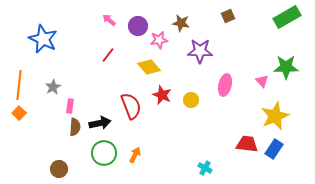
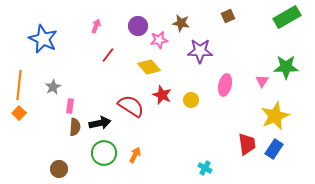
pink arrow: moved 13 px left, 6 px down; rotated 72 degrees clockwise
pink triangle: rotated 16 degrees clockwise
red semicircle: rotated 36 degrees counterclockwise
red trapezoid: rotated 75 degrees clockwise
